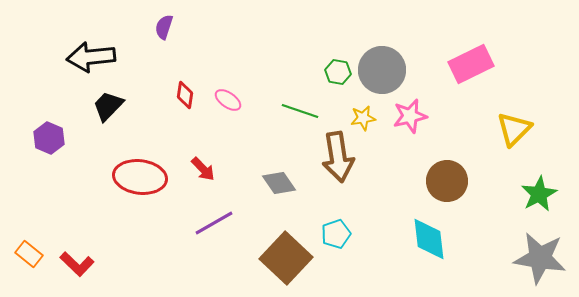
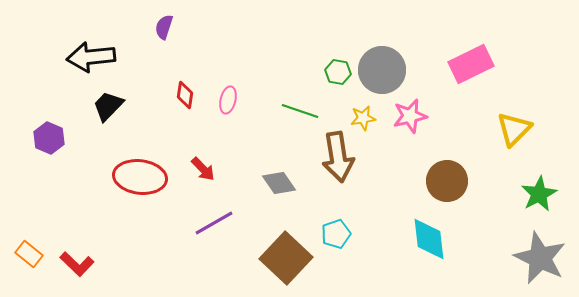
pink ellipse: rotated 68 degrees clockwise
gray star: rotated 16 degrees clockwise
